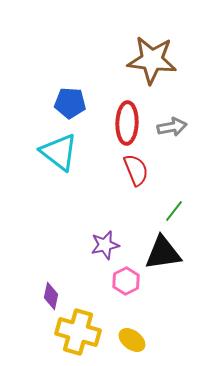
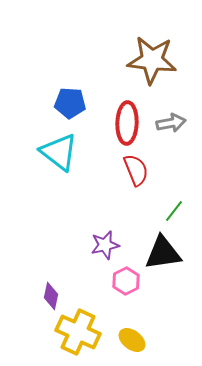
gray arrow: moved 1 px left, 4 px up
yellow cross: rotated 9 degrees clockwise
